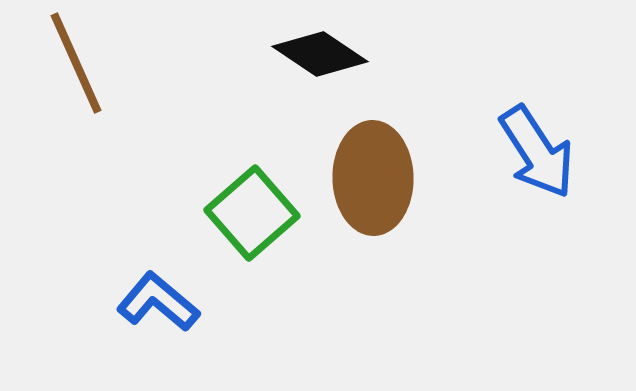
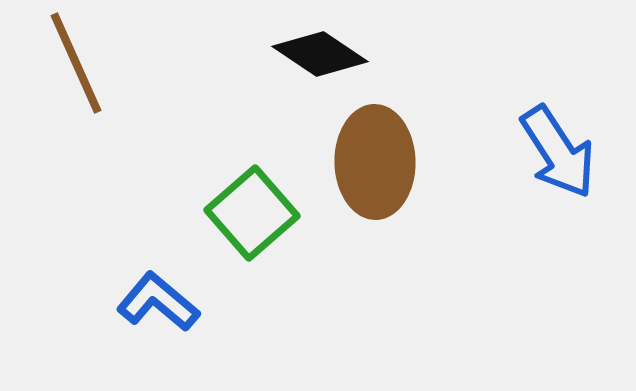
blue arrow: moved 21 px right
brown ellipse: moved 2 px right, 16 px up
